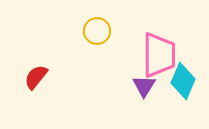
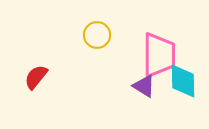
yellow circle: moved 4 px down
cyan diamond: rotated 24 degrees counterclockwise
purple triangle: rotated 30 degrees counterclockwise
